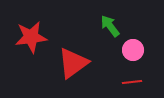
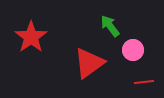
red star: rotated 28 degrees counterclockwise
red triangle: moved 16 px right
red line: moved 12 px right
